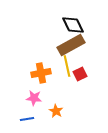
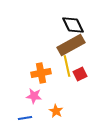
pink star: moved 2 px up
blue line: moved 2 px left, 1 px up
